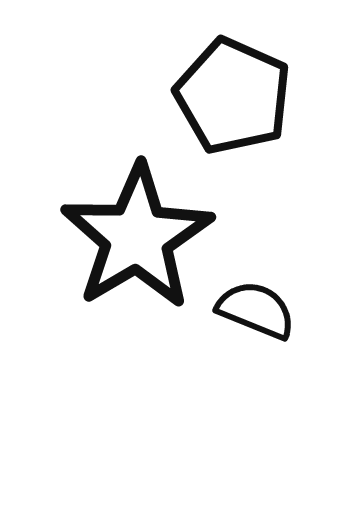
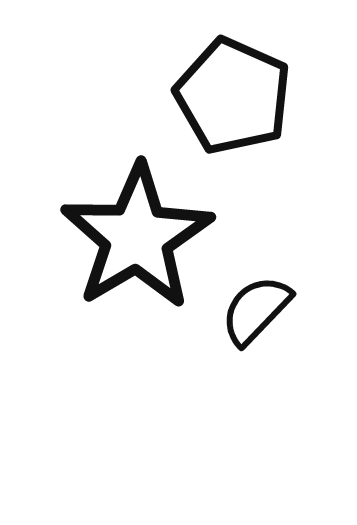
black semicircle: rotated 68 degrees counterclockwise
